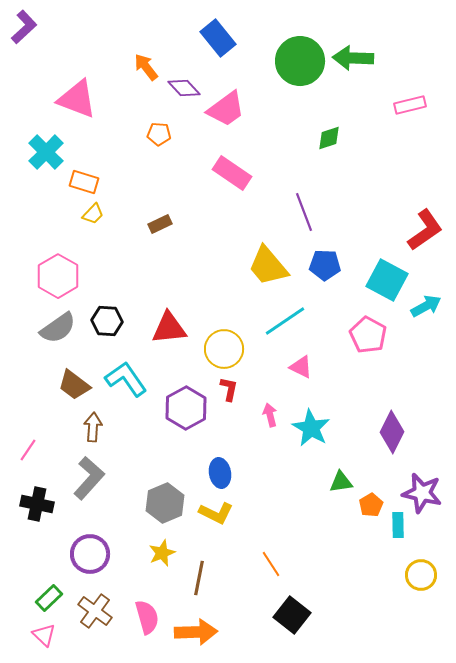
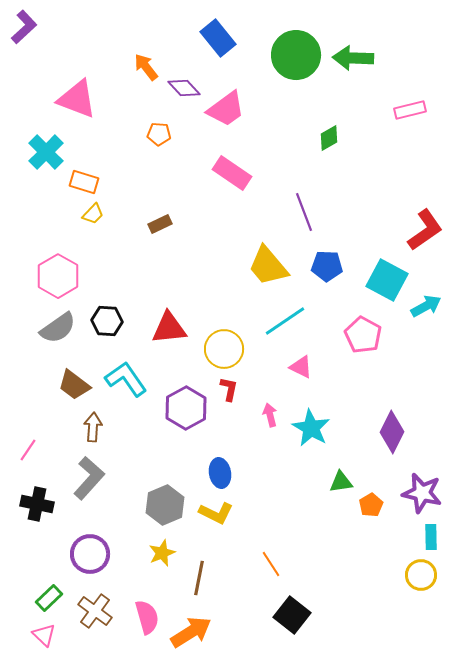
green circle at (300, 61): moved 4 px left, 6 px up
pink rectangle at (410, 105): moved 5 px down
green diamond at (329, 138): rotated 12 degrees counterclockwise
blue pentagon at (325, 265): moved 2 px right, 1 px down
pink pentagon at (368, 335): moved 5 px left
gray hexagon at (165, 503): moved 2 px down
cyan rectangle at (398, 525): moved 33 px right, 12 px down
orange arrow at (196, 632): moved 5 px left; rotated 30 degrees counterclockwise
